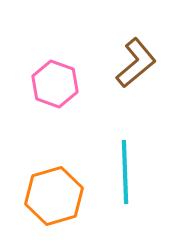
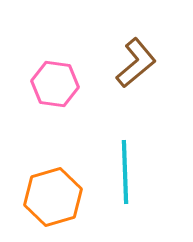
pink hexagon: rotated 12 degrees counterclockwise
orange hexagon: moved 1 px left, 1 px down
